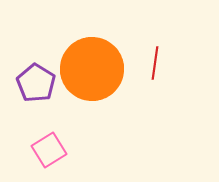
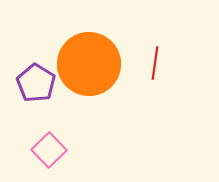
orange circle: moved 3 px left, 5 px up
pink square: rotated 12 degrees counterclockwise
